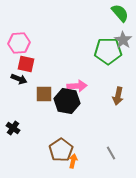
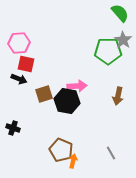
brown square: rotated 18 degrees counterclockwise
black cross: rotated 16 degrees counterclockwise
brown pentagon: rotated 15 degrees counterclockwise
